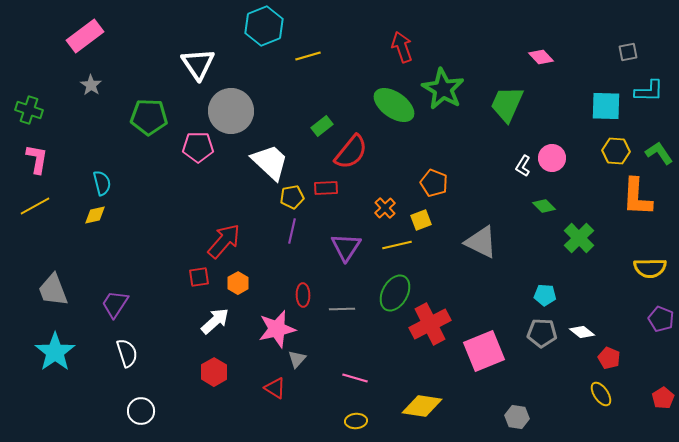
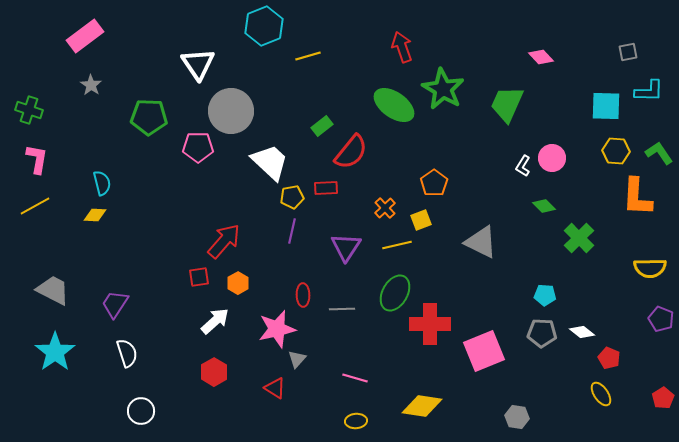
orange pentagon at (434, 183): rotated 16 degrees clockwise
yellow diamond at (95, 215): rotated 15 degrees clockwise
gray trapezoid at (53, 290): rotated 138 degrees clockwise
red cross at (430, 324): rotated 27 degrees clockwise
